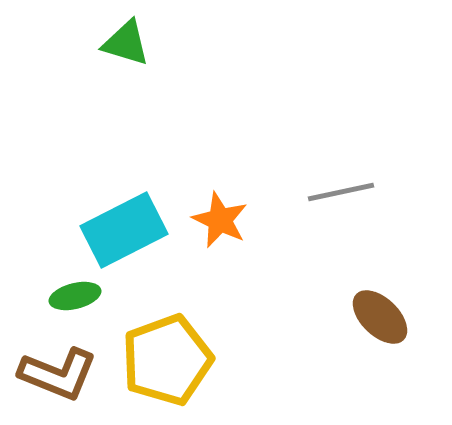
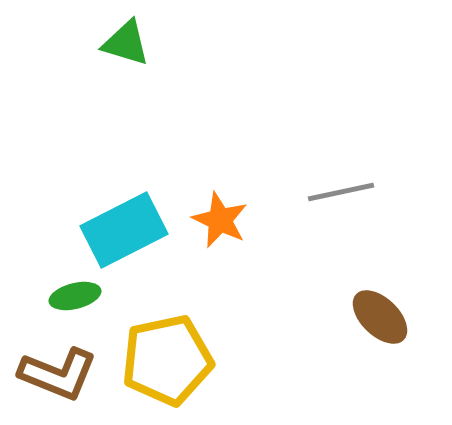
yellow pentagon: rotated 8 degrees clockwise
